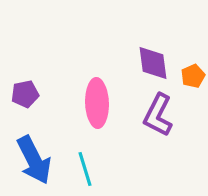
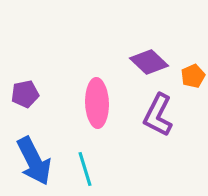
purple diamond: moved 4 px left, 1 px up; rotated 39 degrees counterclockwise
blue arrow: moved 1 px down
